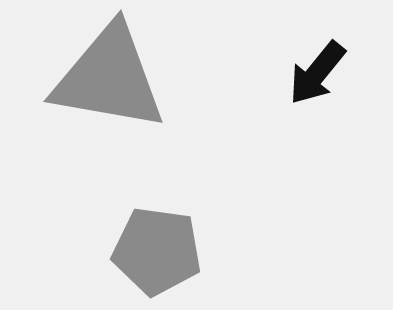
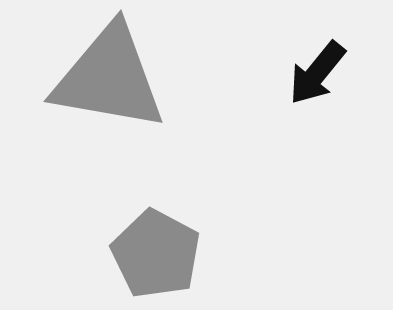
gray pentagon: moved 1 px left, 3 px down; rotated 20 degrees clockwise
